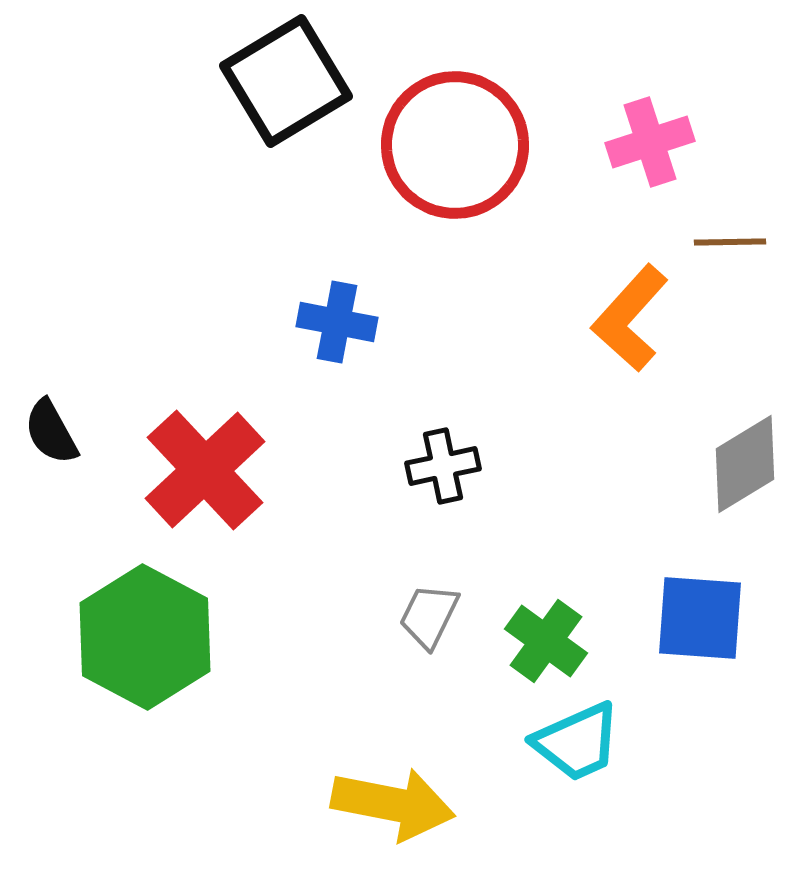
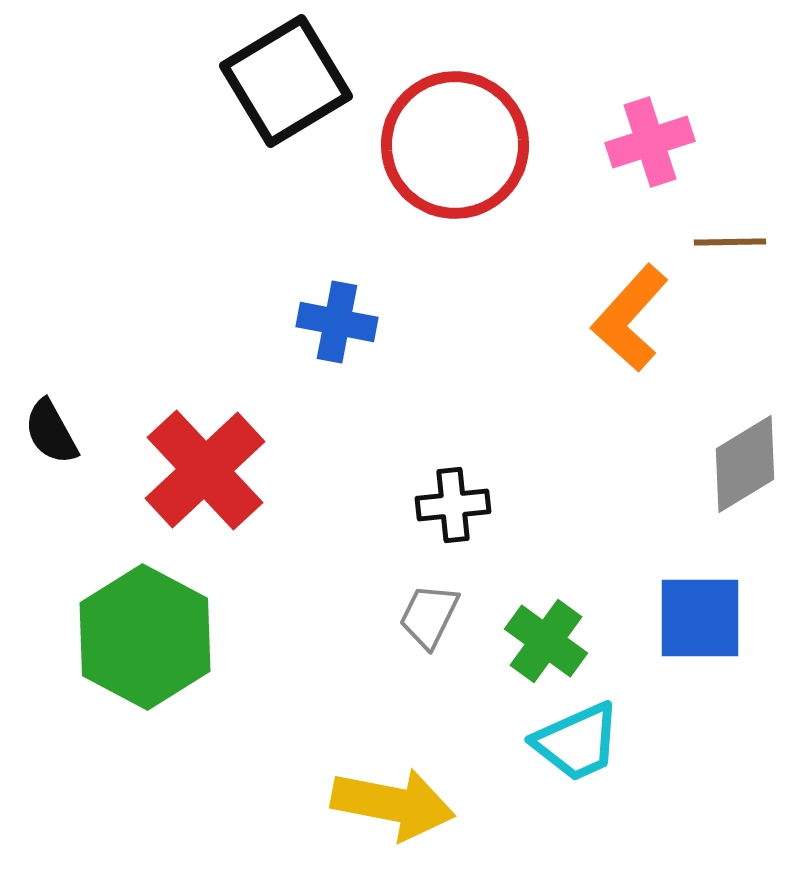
black cross: moved 10 px right, 39 px down; rotated 6 degrees clockwise
blue square: rotated 4 degrees counterclockwise
